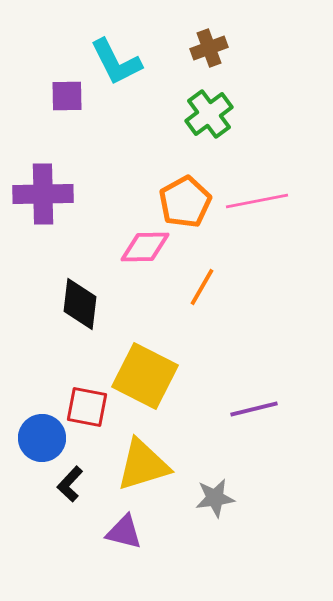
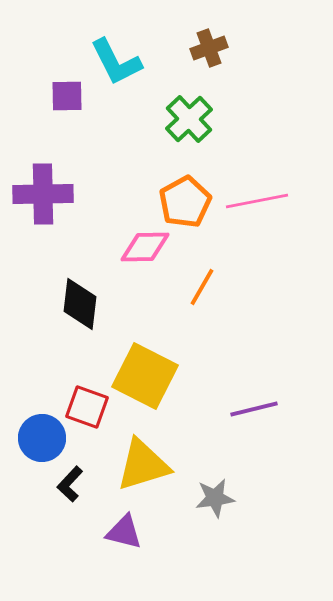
green cross: moved 20 px left, 5 px down; rotated 6 degrees counterclockwise
red square: rotated 9 degrees clockwise
